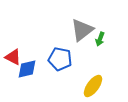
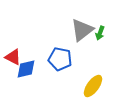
green arrow: moved 6 px up
blue diamond: moved 1 px left
